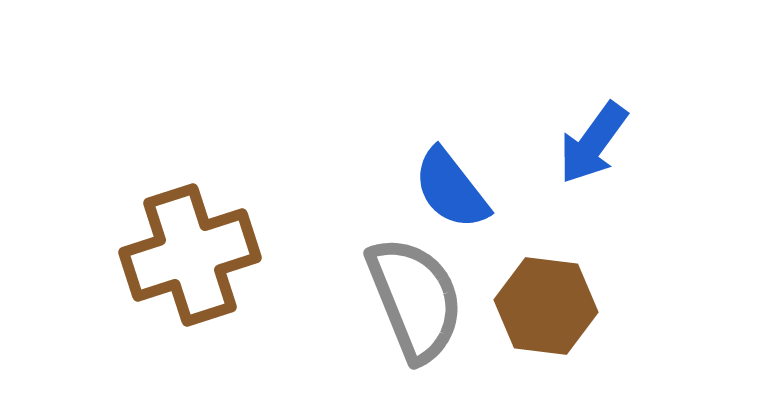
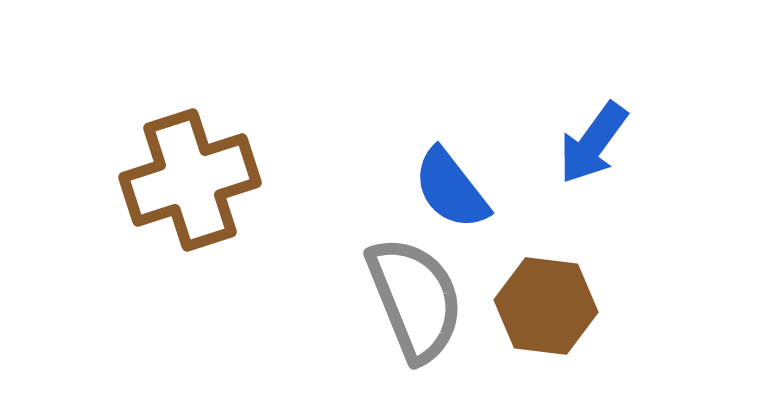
brown cross: moved 75 px up
